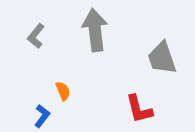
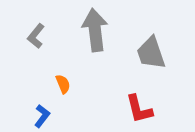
gray trapezoid: moved 11 px left, 5 px up
orange semicircle: moved 7 px up
